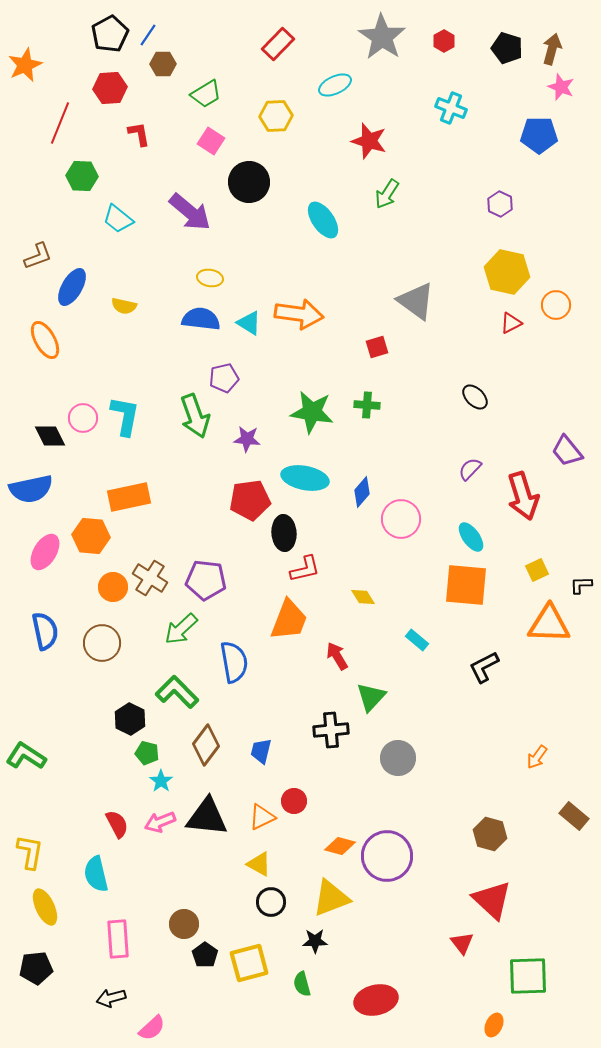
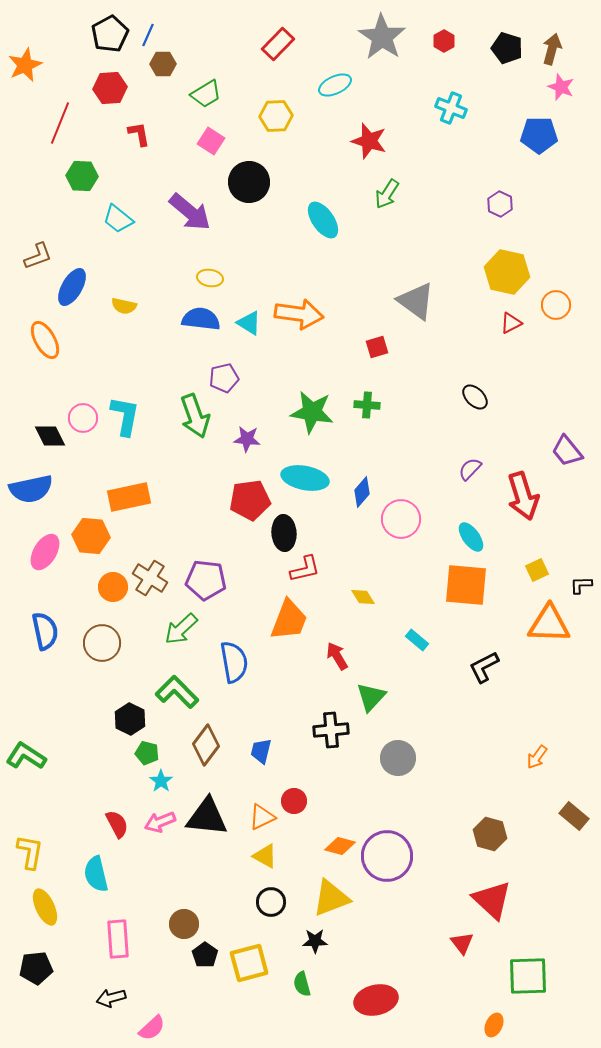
blue line at (148, 35): rotated 10 degrees counterclockwise
yellow triangle at (259, 864): moved 6 px right, 8 px up
